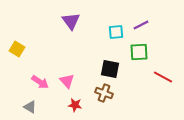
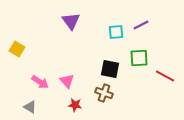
green square: moved 6 px down
red line: moved 2 px right, 1 px up
